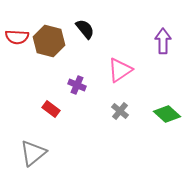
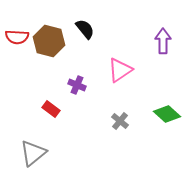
gray cross: moved 10 px down
